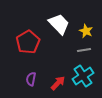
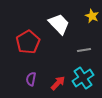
yellow star: moved 6 px right, 15 px up
cyan cross: moved 2 px down
